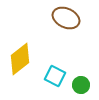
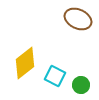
brown ellipse: moved 12 px right, 1 px down
yellow diamond: moved 5 px right, 4 px down
